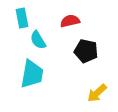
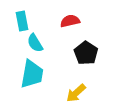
cyan rectangle: moved 3 px down
cyan semicircle: moved 3 px left, 3 px down
black pentagon: moved 2 px down; rotated 20 degrees clockwise
yellow arrow: moved 21 px left
